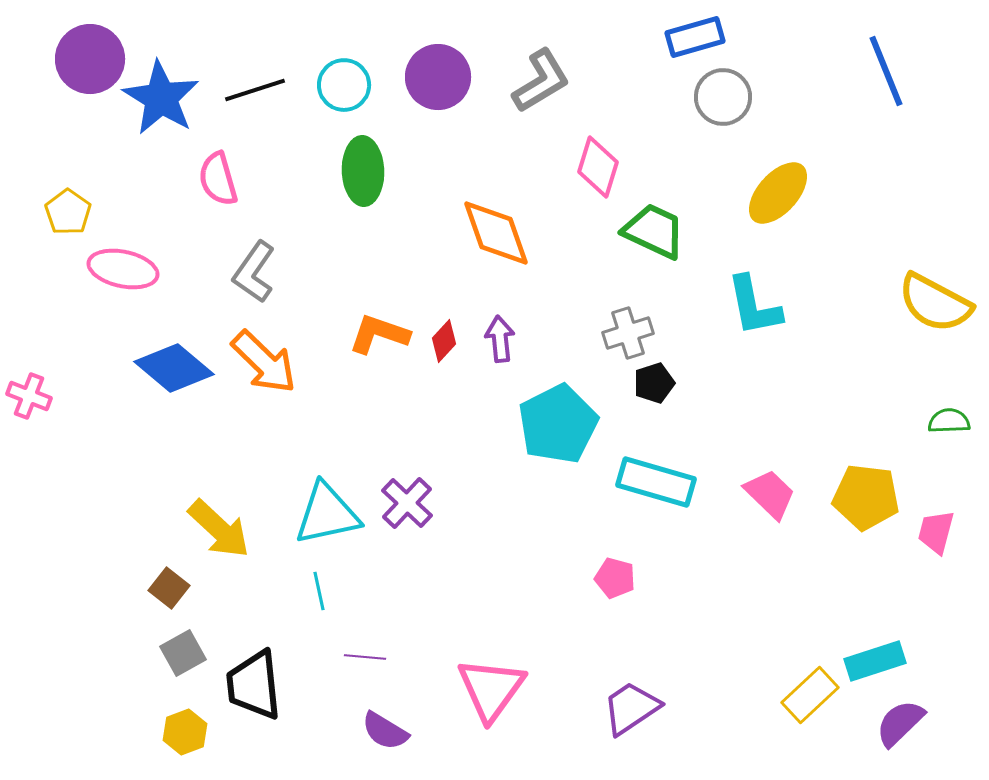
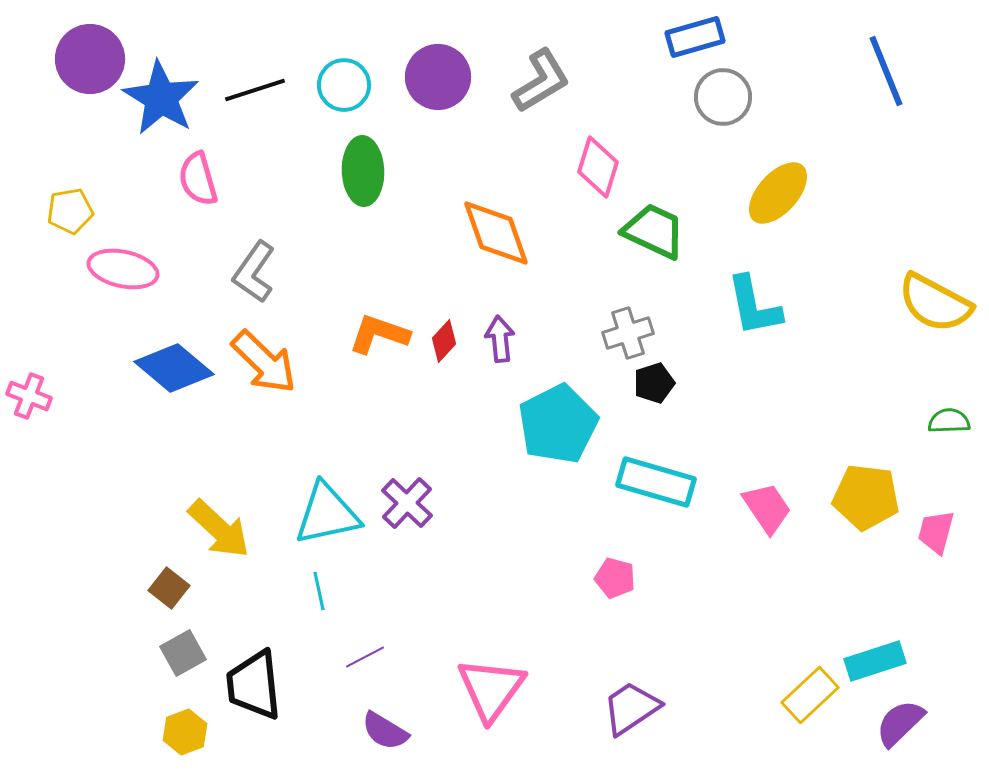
pink semicircle at (218, 179): moved 20 px left
yellow pentagon at (68, 212): moved 2 px right, 1 px up; rotated 27 degrees clockwise
pink trapezoid at (770, 494): moved 3 px left, 14 px down; rotated 12 degrees clockwise
purple line at (365, 657): rotated 33 degrees counterclockwise
